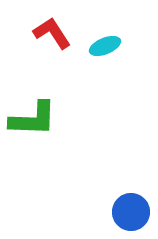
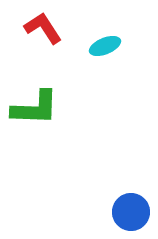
red L-shape: moved 9 px left, 5 px up
green L-shape: moved 2 px right, 11 px up
